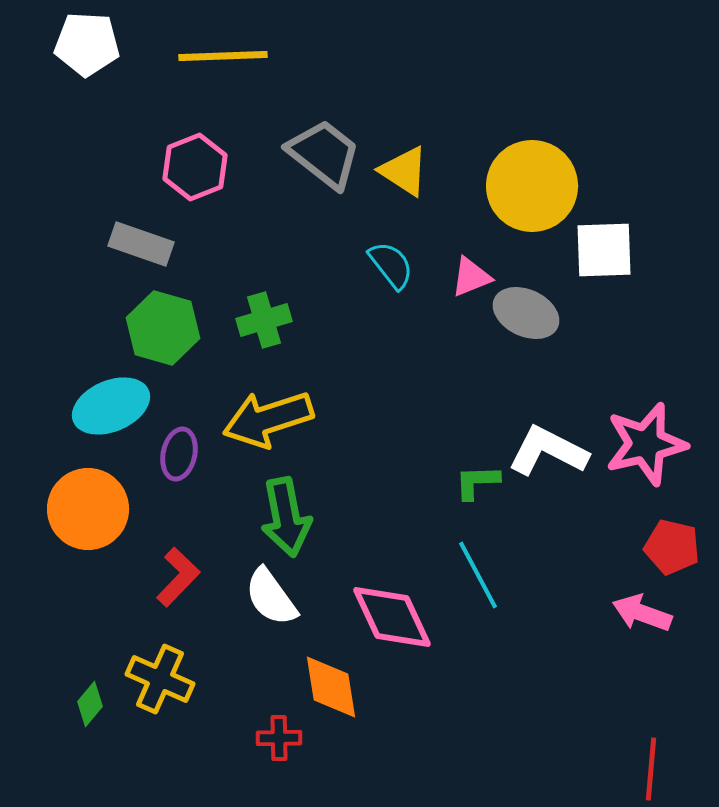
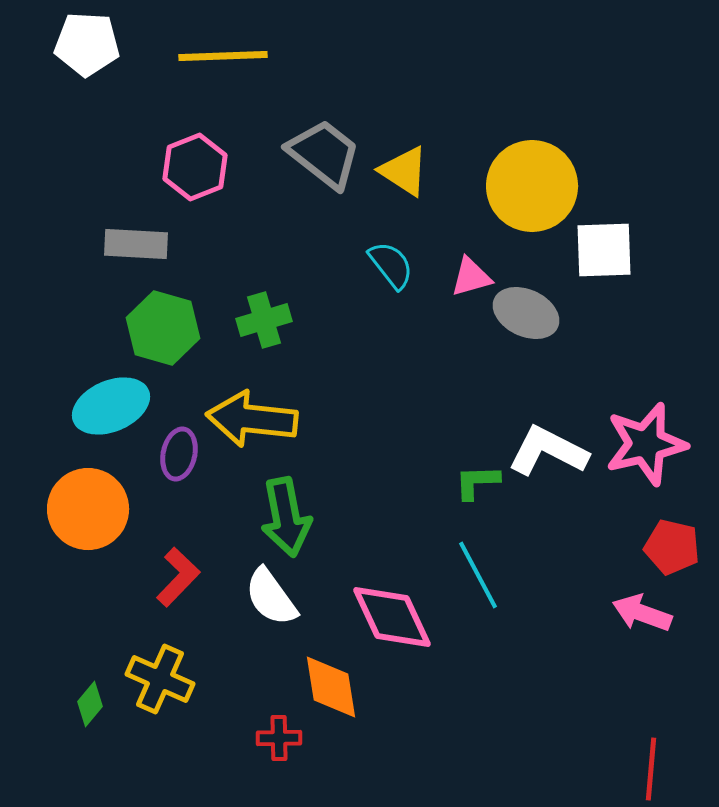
gray rectangle: moved 5 px left; rotated 16 degrees counterclockwise
pink triangle: rotated 6 degrees clockwise
yellow arrow: moved 16 px left; rotated 24 degrees clockwise
